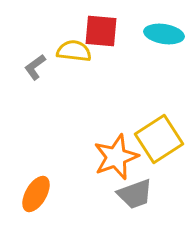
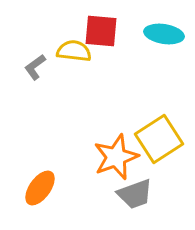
orange ellipse: moved 4 px right, 6 px up; rotated 6 degrees clockwise
